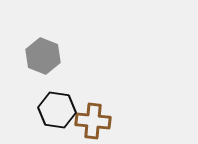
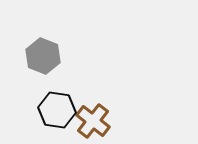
brown cross: rotated 32 degrees clockwise
